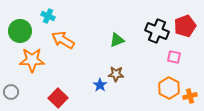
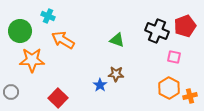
green triangle: rotated 42 degrees clockwise
